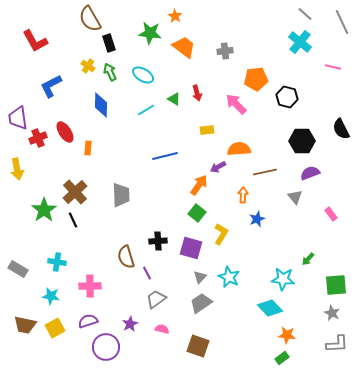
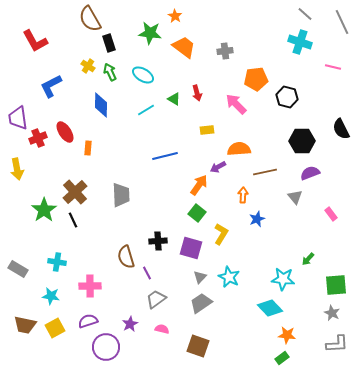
cyan cross at (300, 42): rotated 20 degrees counterclockwise
